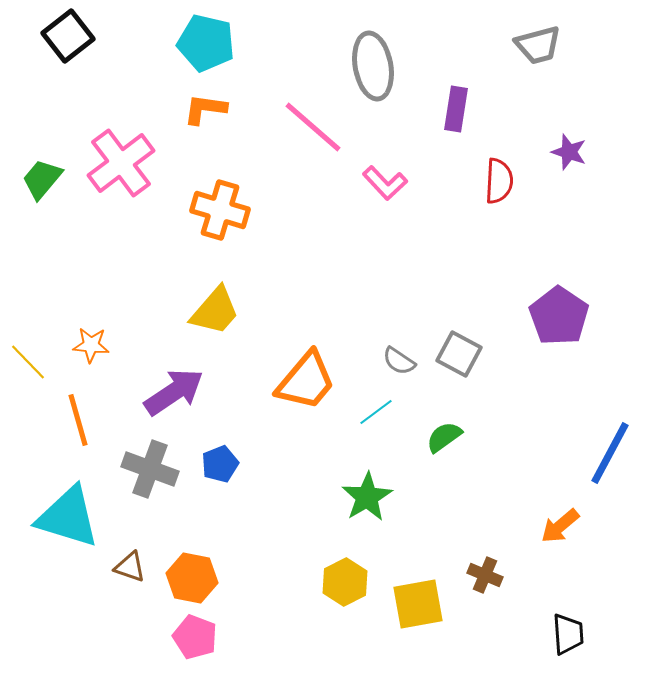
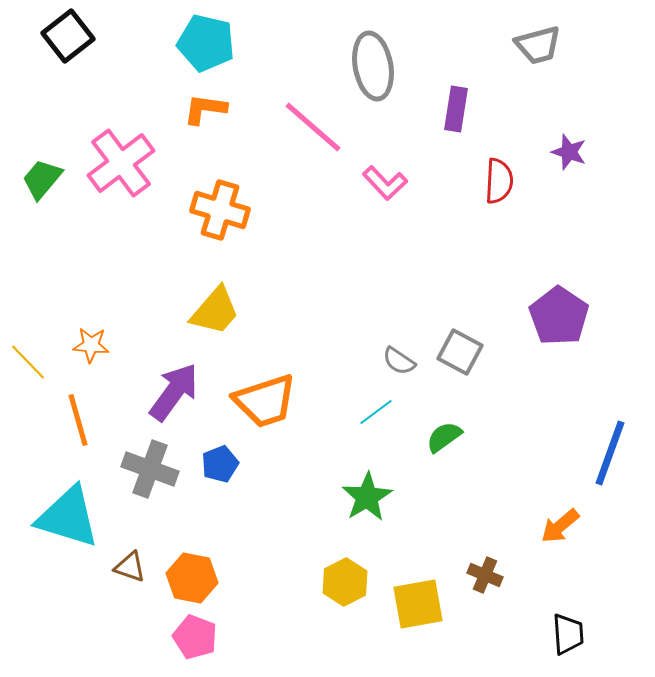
gray square: moved 1 px right, 2 px up
orange trapezoid: moved 41 px left, 20 px down; rotated 32 degrees clockwise
purple arrow: rotated 20 degrees counterclockwise
blue line: rotated 8 degrees counterclockwise
